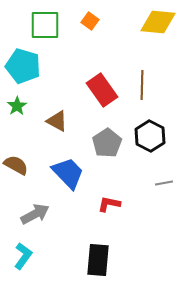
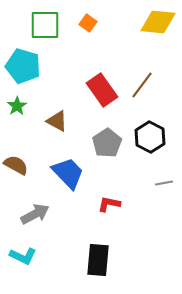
orange square: moved 2 px left, 2 px down
brown line: rotated 36 degrees clockwise
black hexagon: moved 1 px down
cyan L-shape: rotated 80 degrees clockwise
